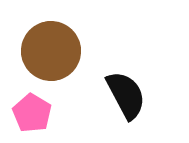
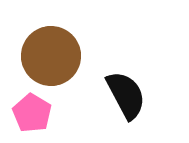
brown circle: moved 5 px down
